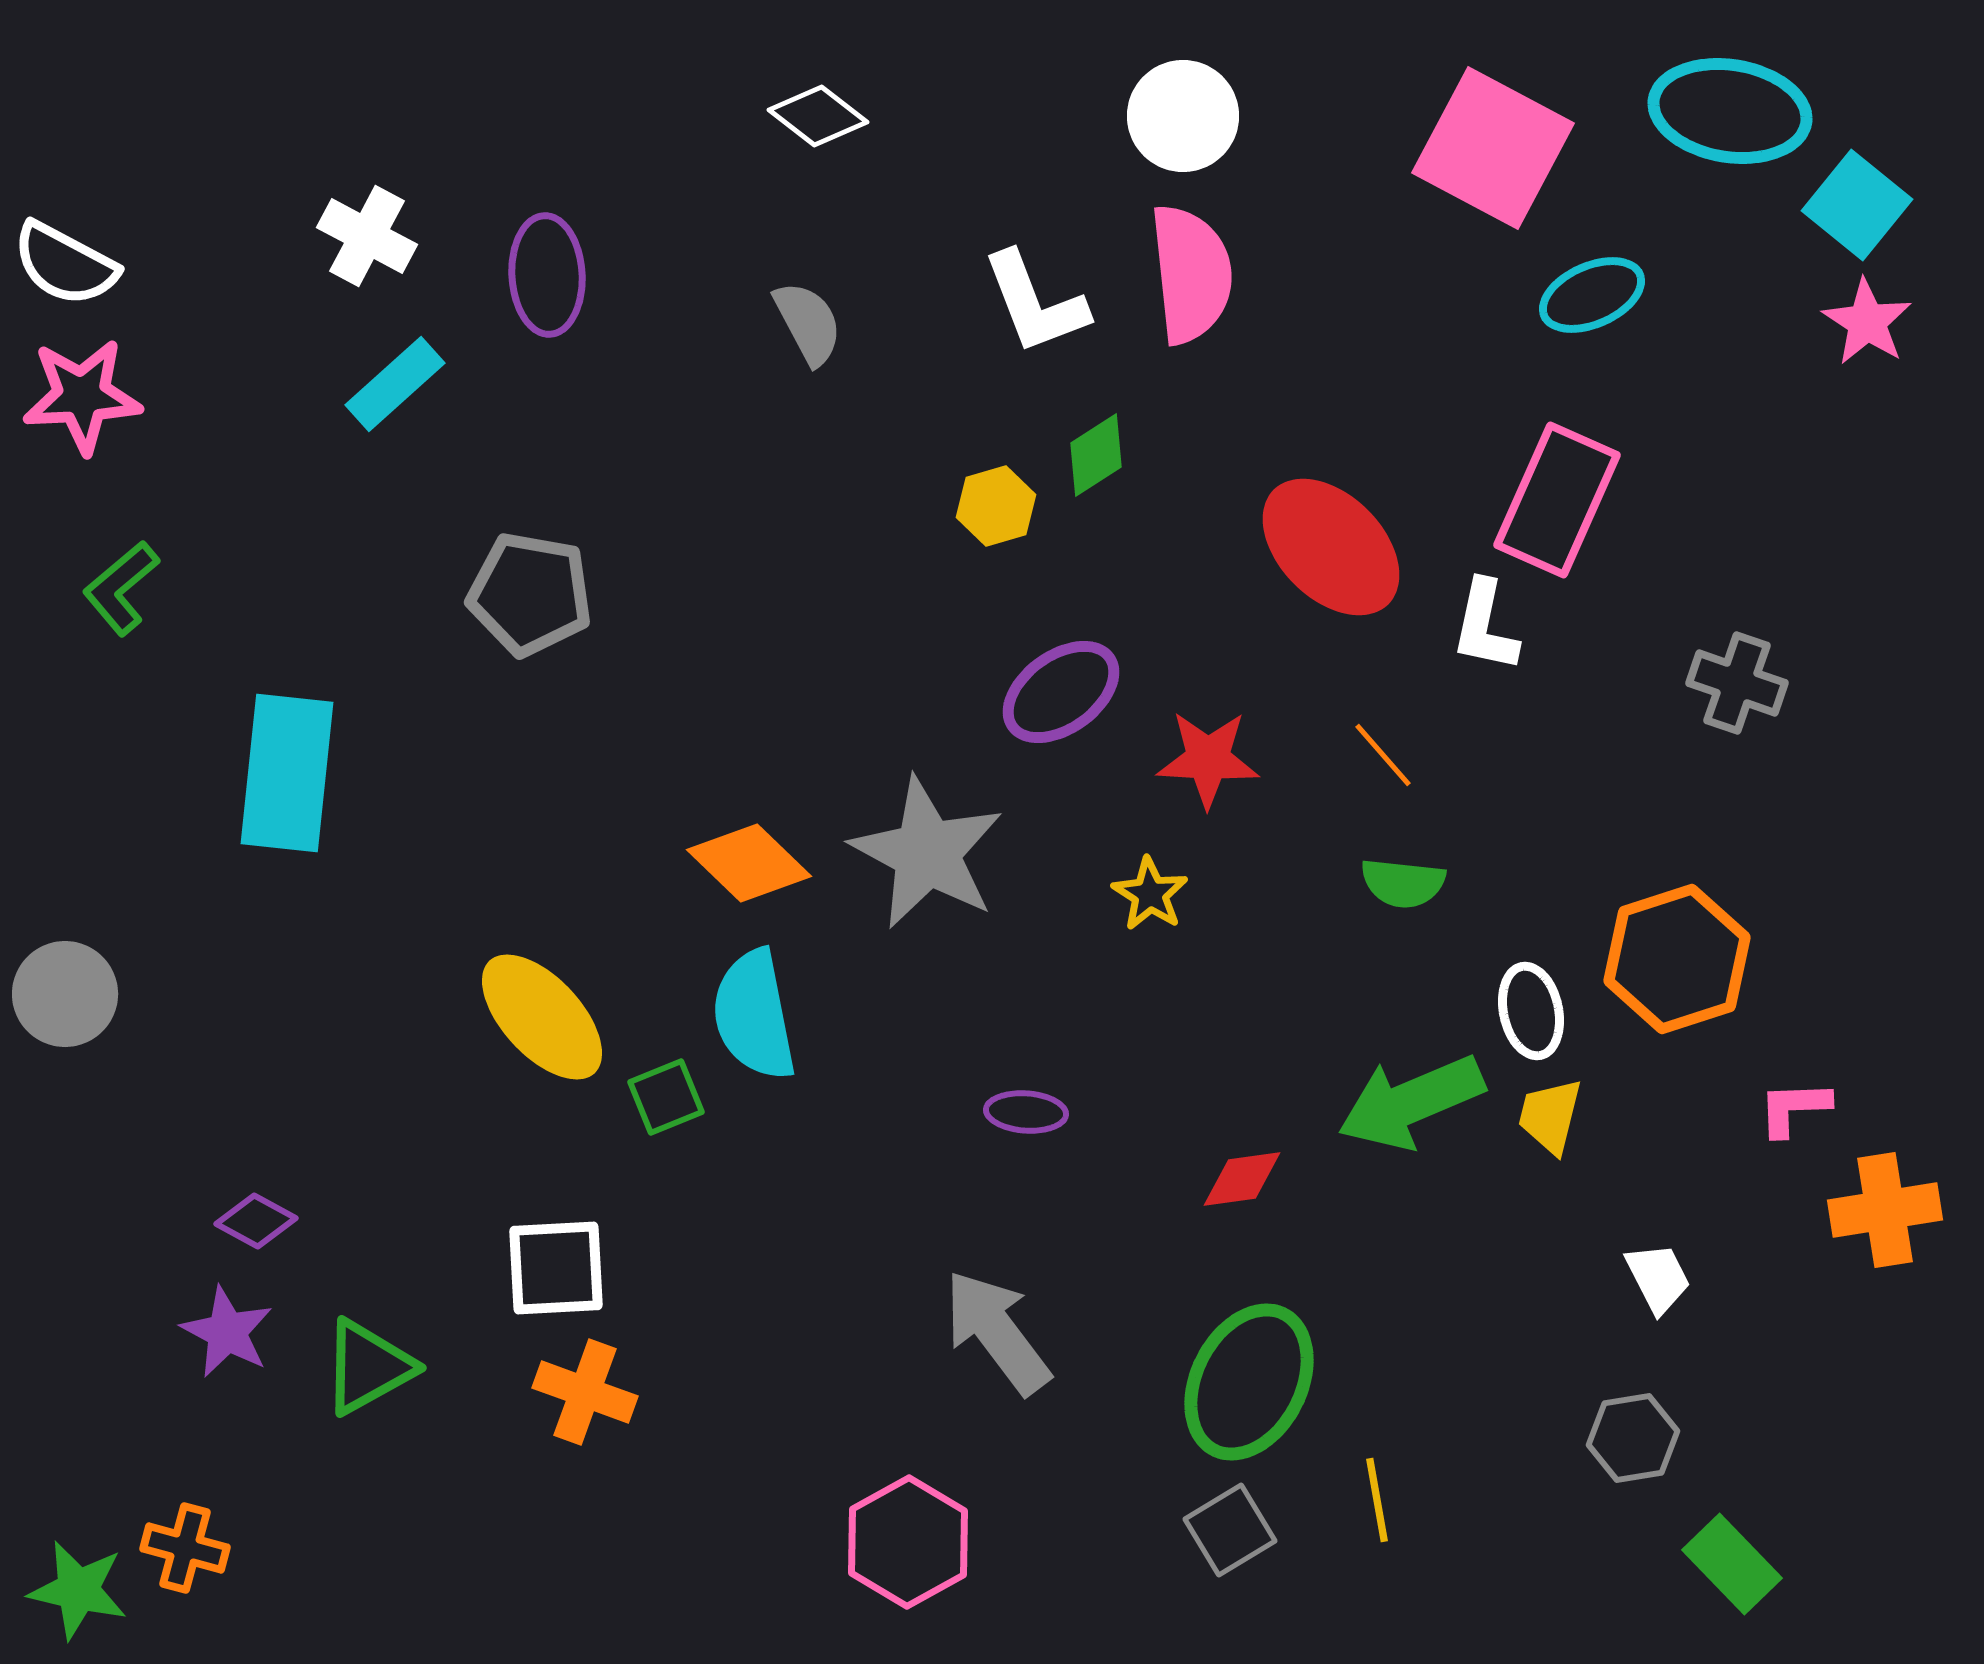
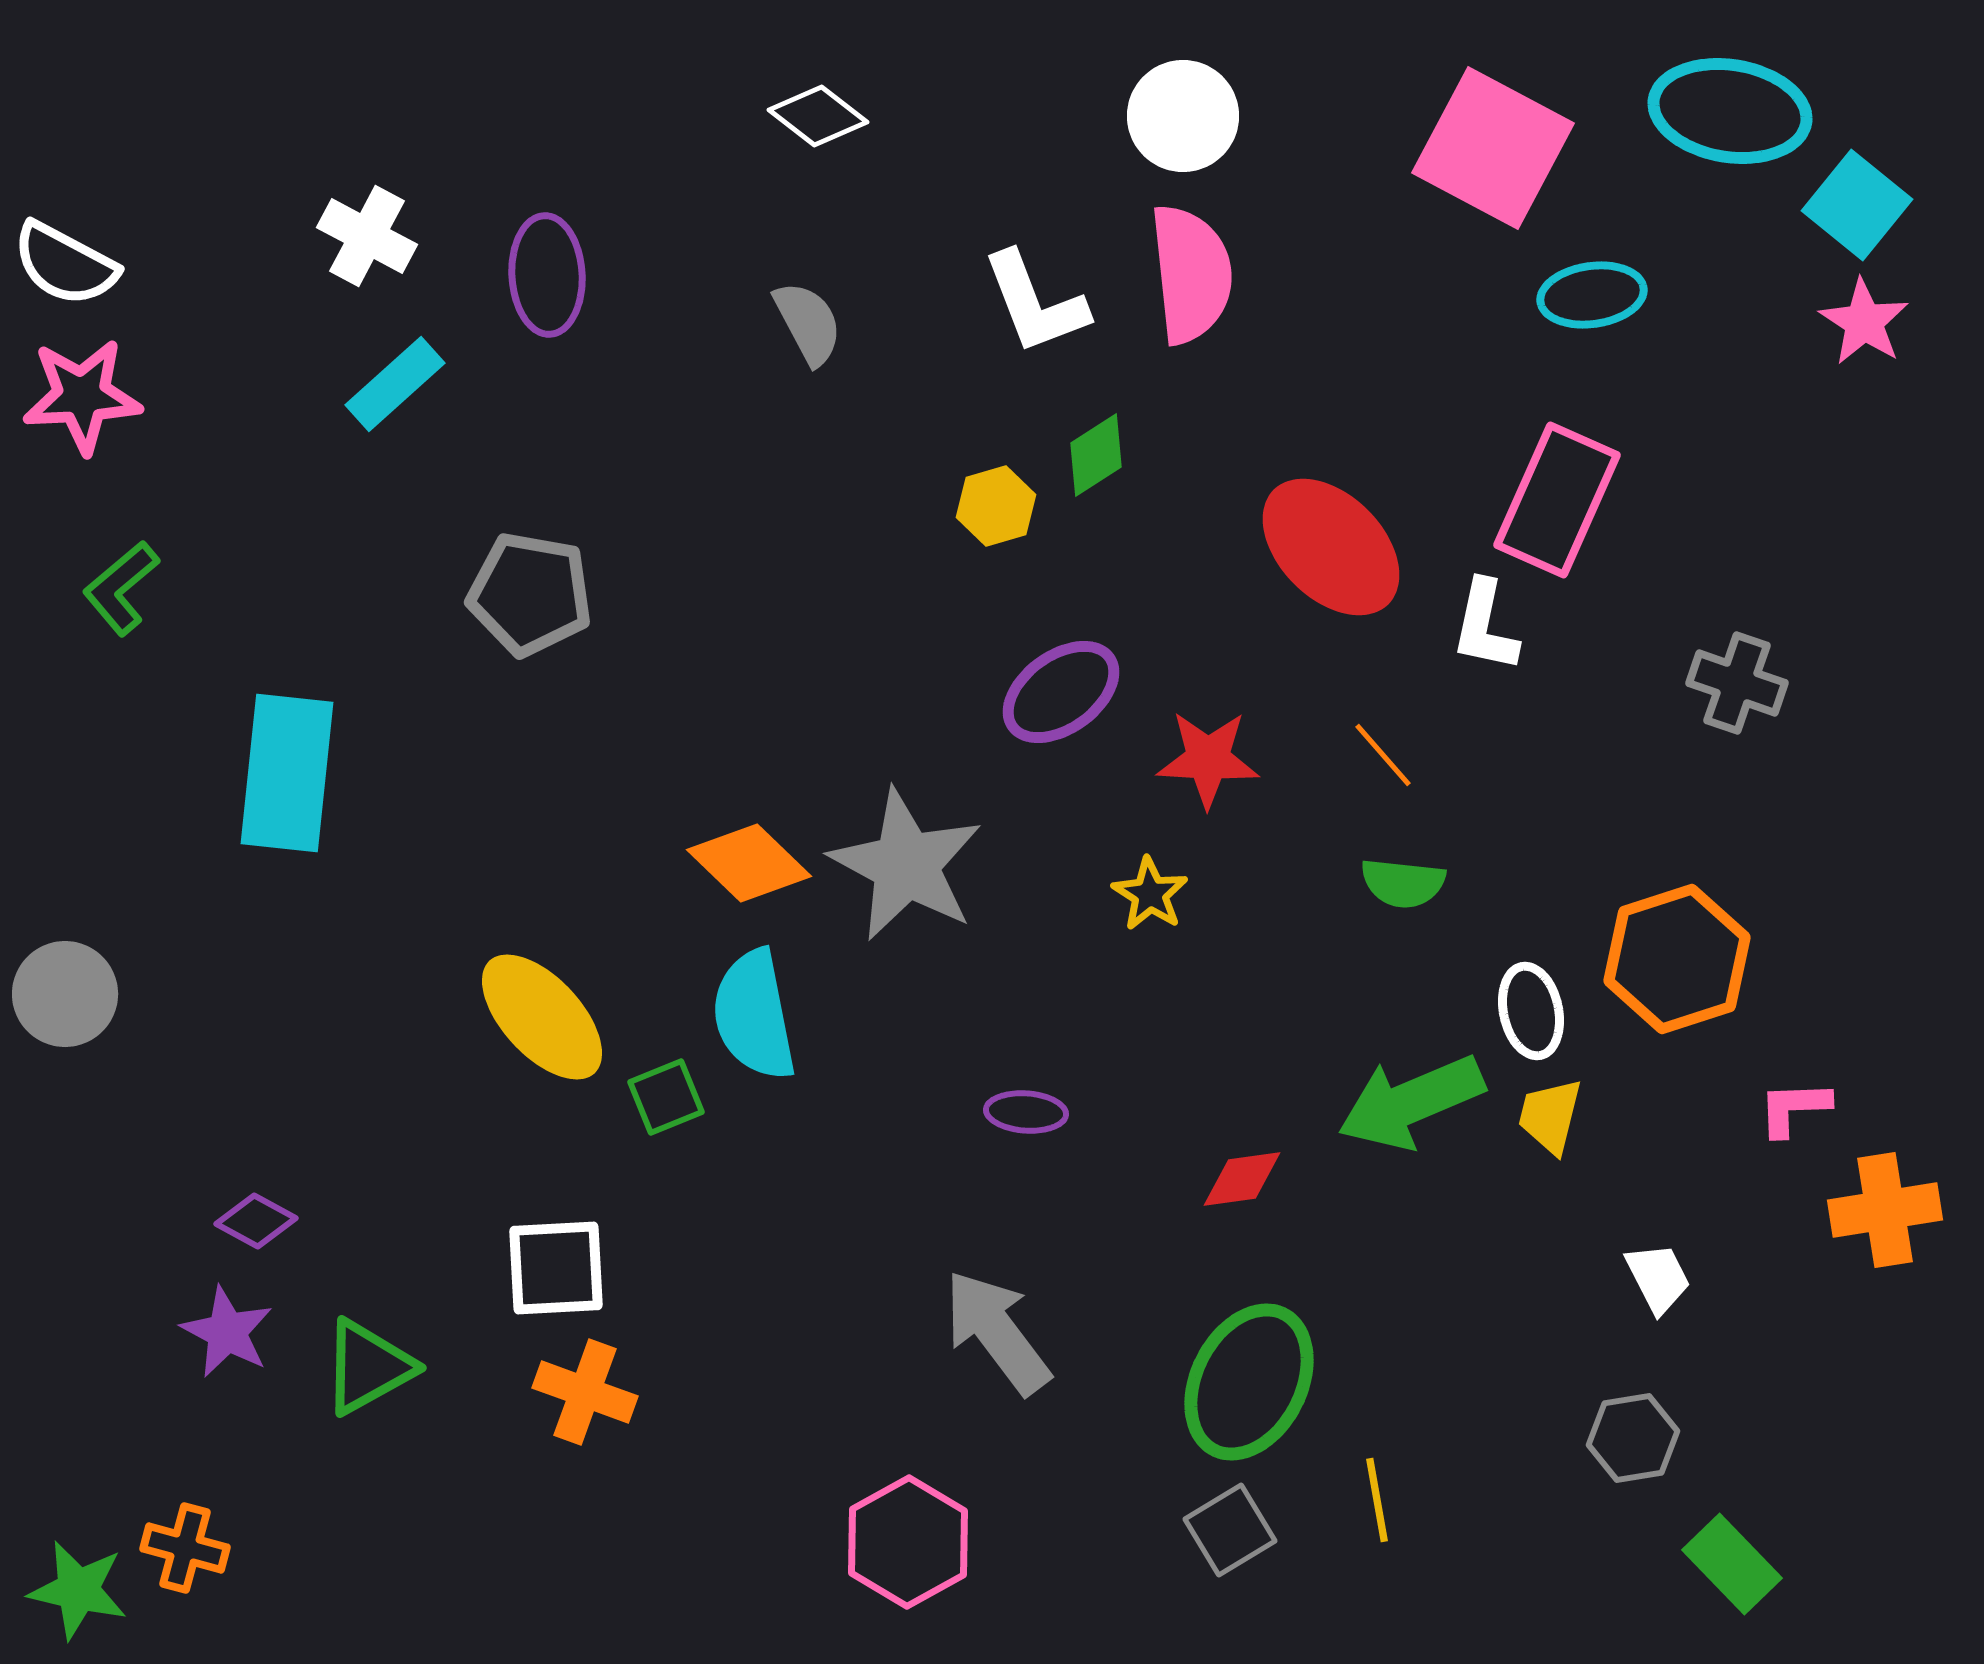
cyan ellipse at (1592, 295): rotated 16 degrees clockwise
pink star at (1867, 322): moved 3 px left
gray star at (927, 853): moved 21 px left, 12 px down
